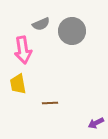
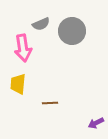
pink arrow: moved 2 px up
yellow trapezoid: rotated 15 degrees clockwise
